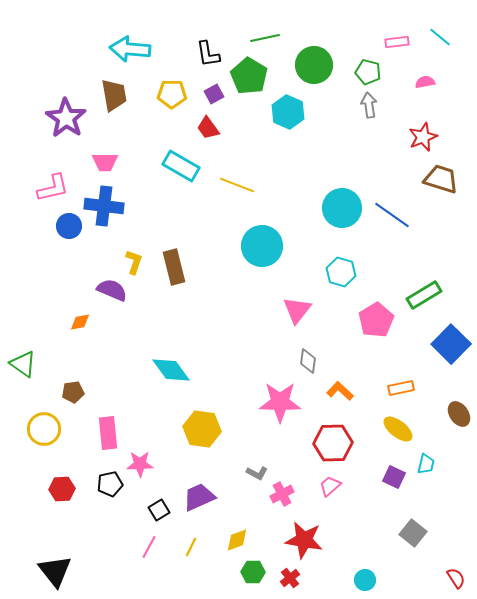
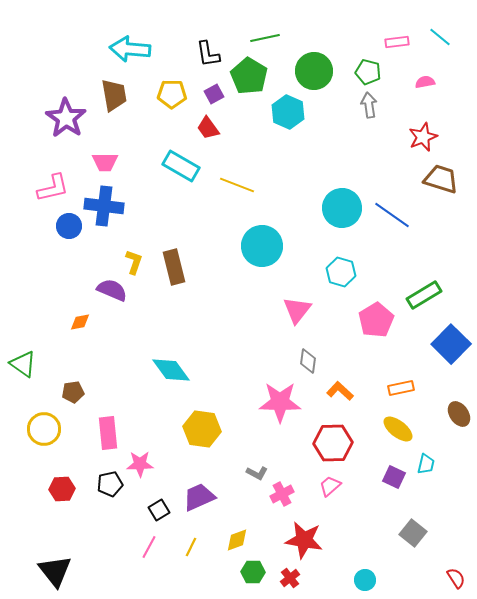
green circle at (314, 65): moved 6 px down
